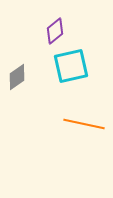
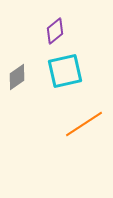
cyan square: moved 6 px left, 5 px down
orange line: rotated 45 degrees counterclockwise
